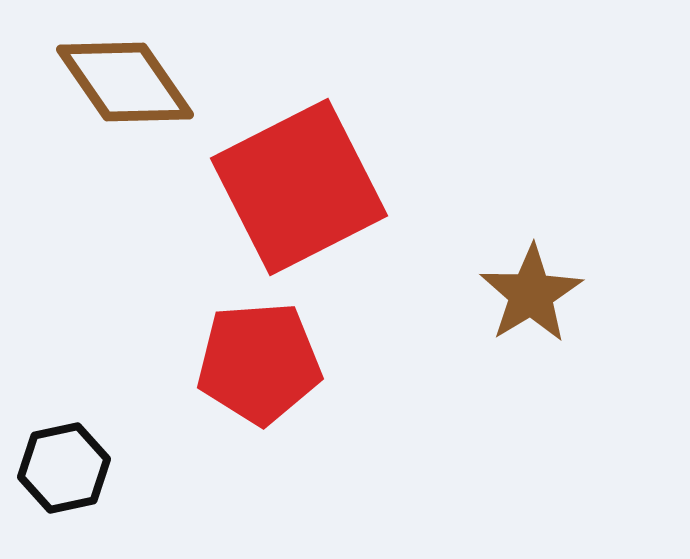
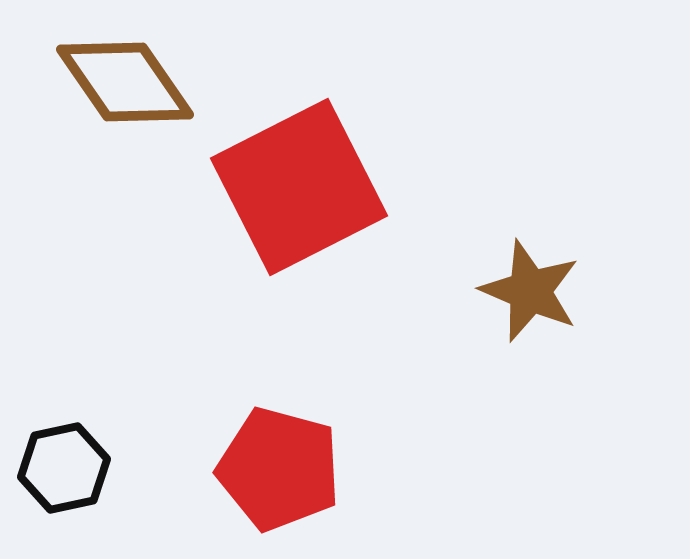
brown star: moved 1 px left, 3 px up; rotated 18 degrees counterclockwise
red pentagon: moved 20 px right, 106 px down; rotated 19 degrees clockwise
